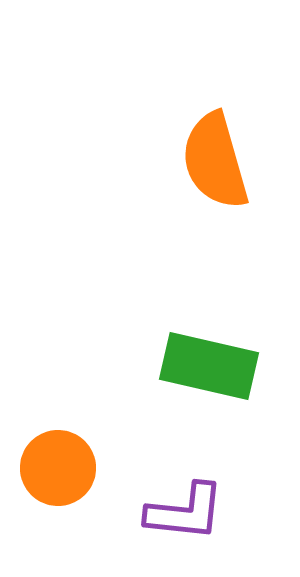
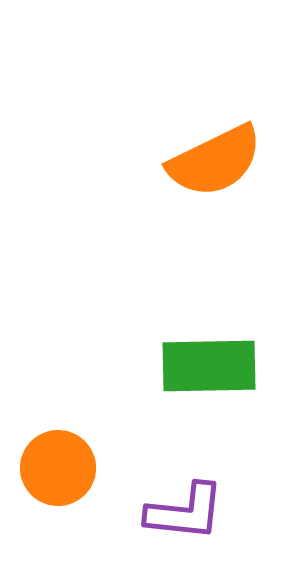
orange semicircle: rotated 100 degrees counterclockwise
green rectangle: rotated 14 degrees counterclockwise
